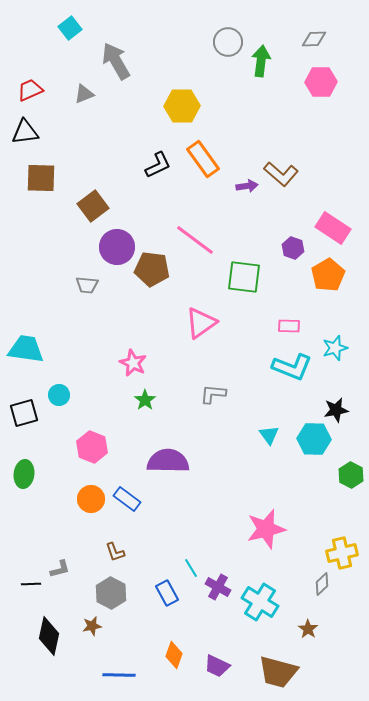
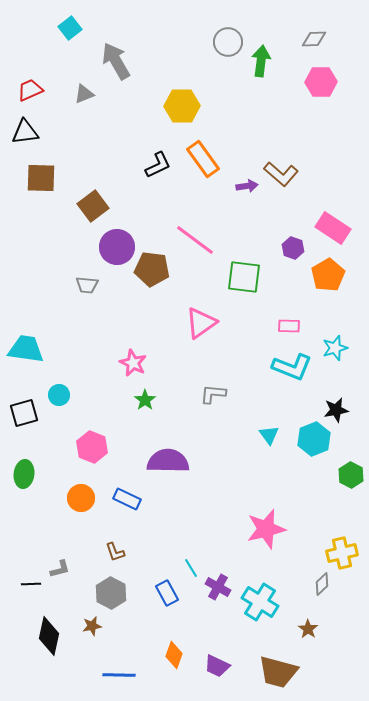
cyan hexagon at (314, 439): rotated 24 degrees counterclockwise
orange circle at (91, 499): moved 10 px left, 1 px up
blue rectangle at (127, 499): rotated 12 degrees counterclockwise
